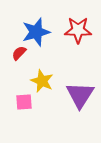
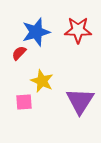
purple triangle: moved 6 px down
